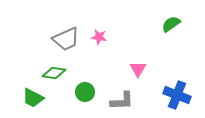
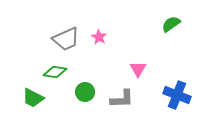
pink star: rotated 21 degrees clockwise
green diamond: moved 1 px right, 1 px up
gray L-shape: moved 2 px up
